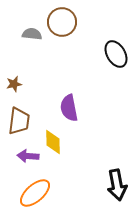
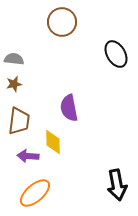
gray semicircle: moved 18 px left, 25 px down
